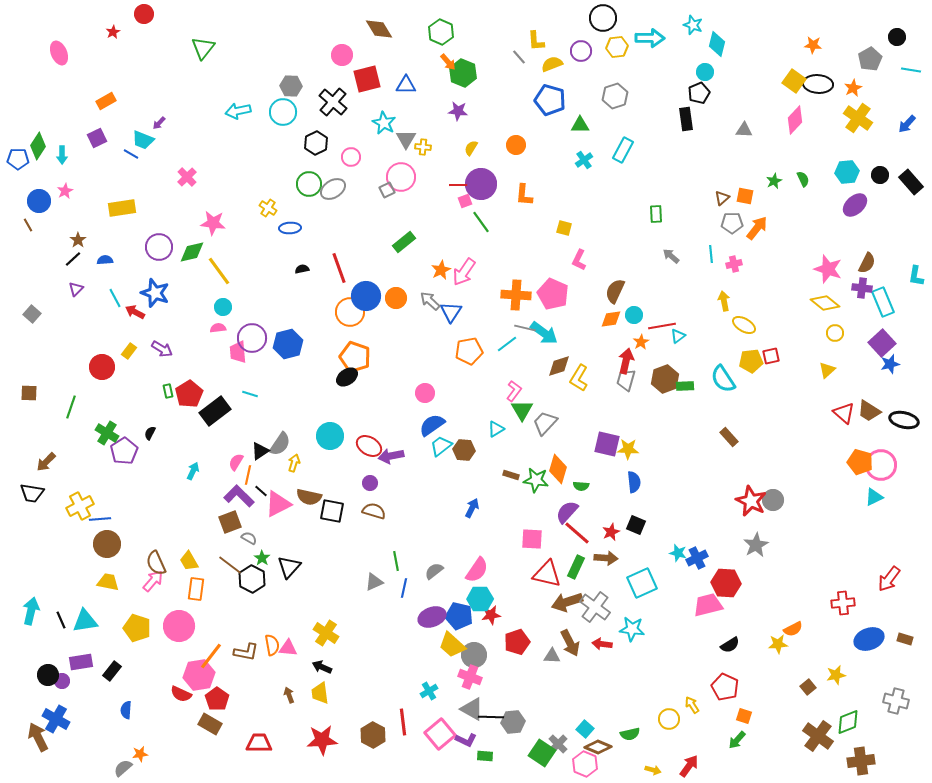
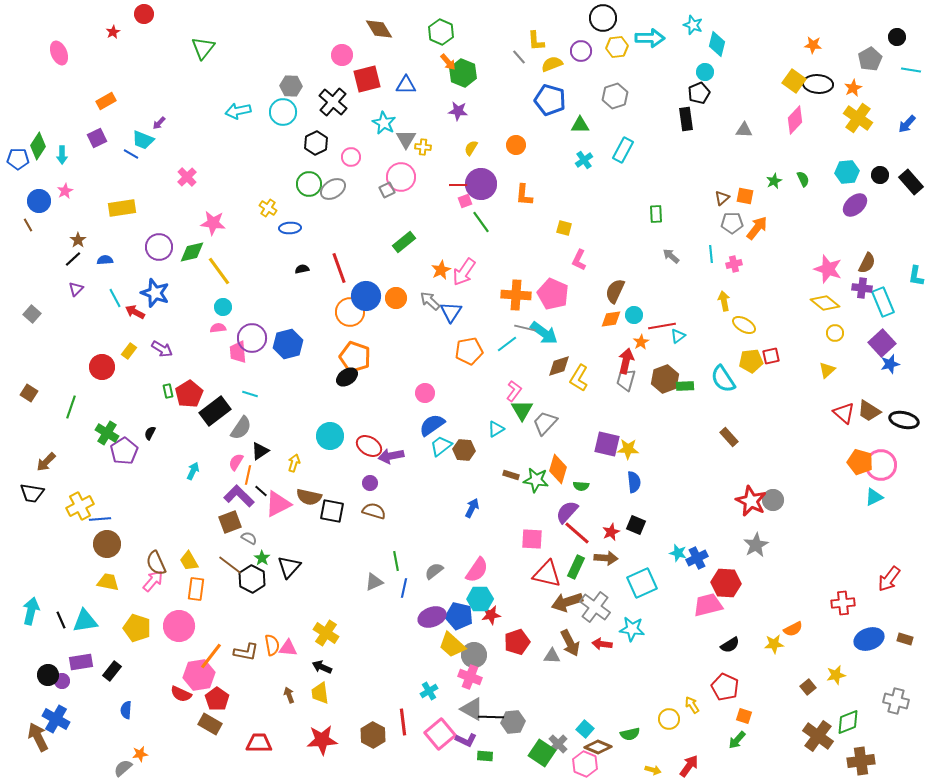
brown square at (29, 393): rotated 30 degrees clockwise
gray semicircle at (280, 444): moved 39 px left, 16 px up
yellow star at (778, 644): moved 4 px left
